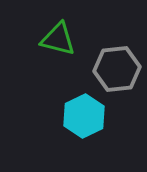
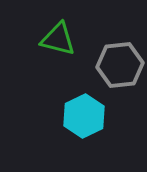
gray hexagon: moved 3 px right, 4 px up
